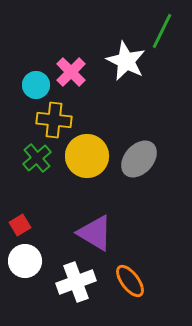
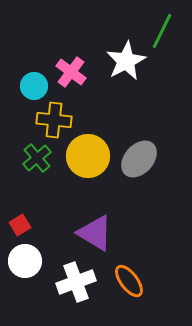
white star: rotated 18 degrees clockwise
pink cross: rotated 8 degrees counterclockwise
cyan circle: moved 2 px left, 1 px down
yellow circle: moved 1 px right
orange ellipse: moved 1 px left
